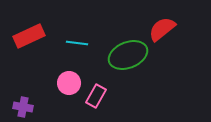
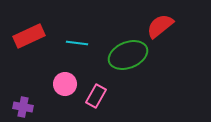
red semicircle: moved 2 px left, 3 px up
pink circle: moved 4 px left, 1 px down
